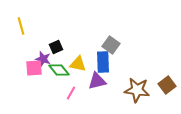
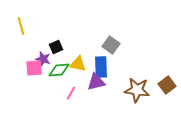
blue rectangle: moved 2 px left, 5 px down
green diamond: rotated 55 degrees counterclockwise
purple triangle: moved 1 px left, 1 px down
